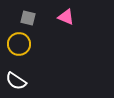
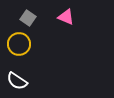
gray square: rotated 21 degrees clockwise
white semicircle: moved 1 px right
